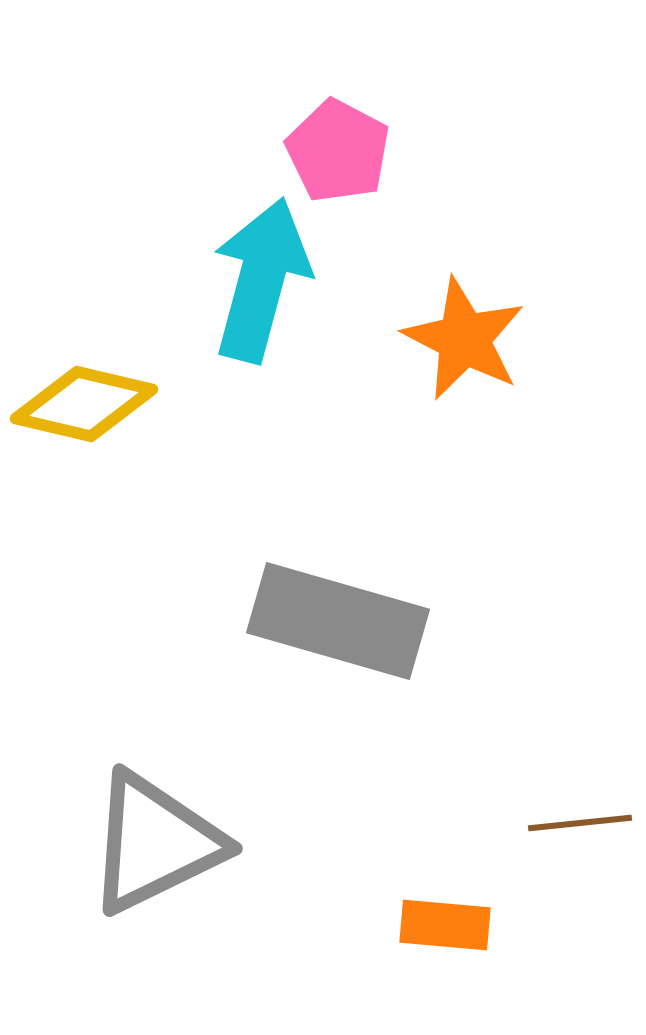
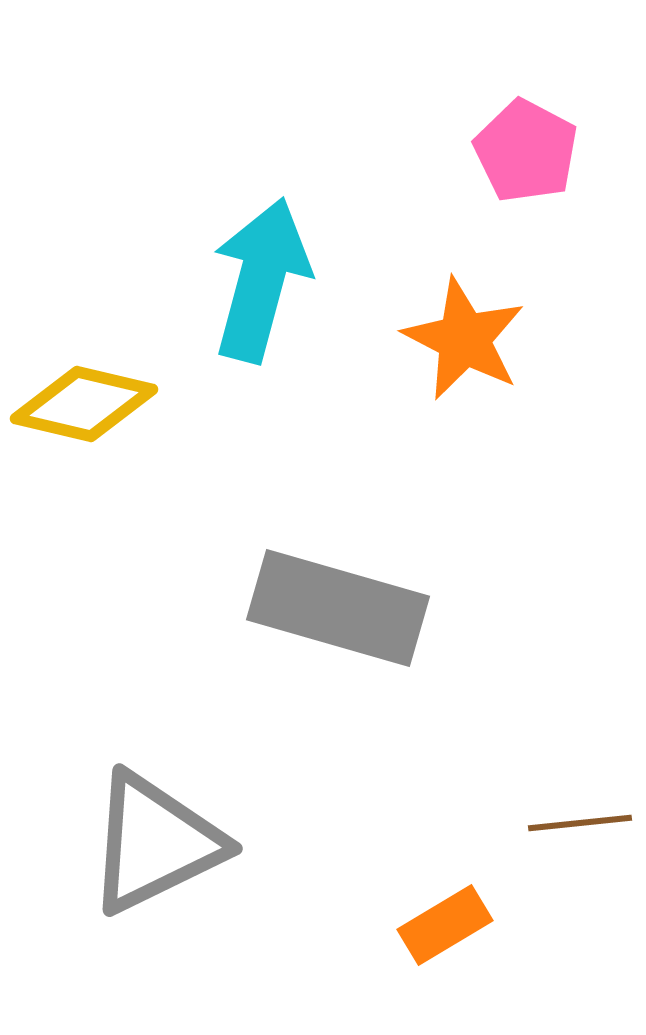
pink pentagon: moved 188 px right
gray rectangle: moved 13 px up
orange rectangle: rotated 36 degrees counterclockwise
